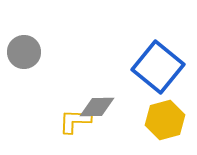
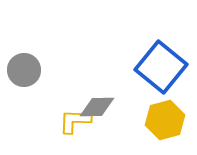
gray circle: moved 18 px down
blue square: moved 3 px right
